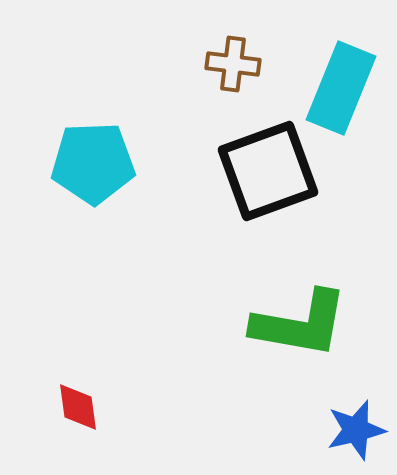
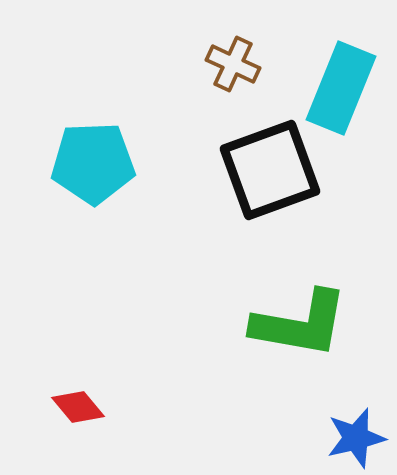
brown cross: rotated 18 degrees clockwise
black square: moved 2 px right, 1 px up
red diamond: rotated 32 degrees counterclockwise
blue star: moved 8 px down
